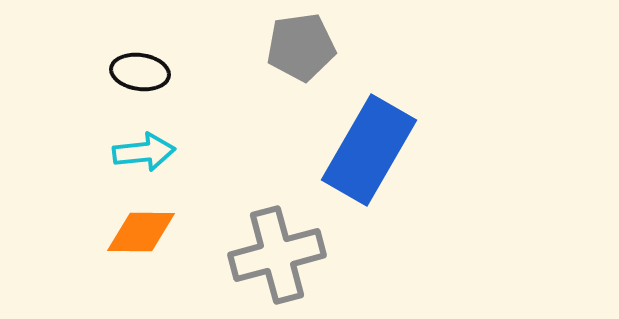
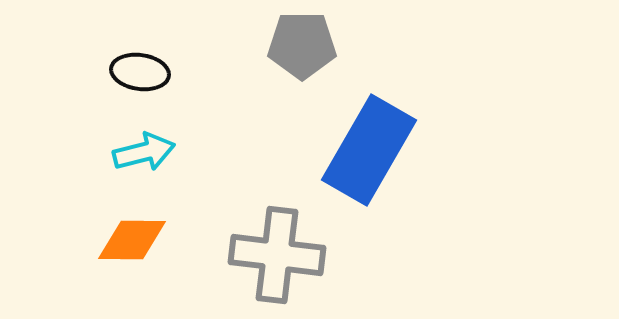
gray pentagon: moved 1 px right, 2 px up; rotated 8 degrees clockwise
cyan arrow: rotated 8 degrees counterclockwise
orange diamond: moved 9 px left, 8 px down
gray cross: rotated 22 degrees clockwise
